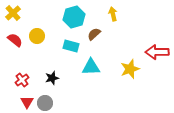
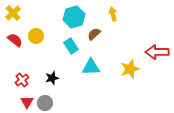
yellow circle: moved 1 px left
cyan rectangle: rotated 42 degrees clockwise
